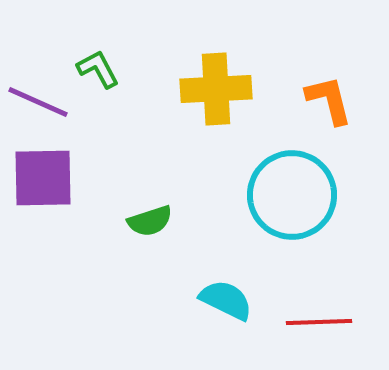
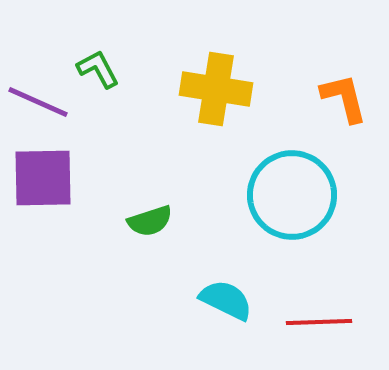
yellow cross: rotated 12 degrees clockwise
orange L-shape: moved 15 px right, 2 px up
